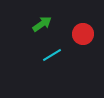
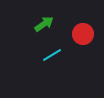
green arrow: moved 2 px right
